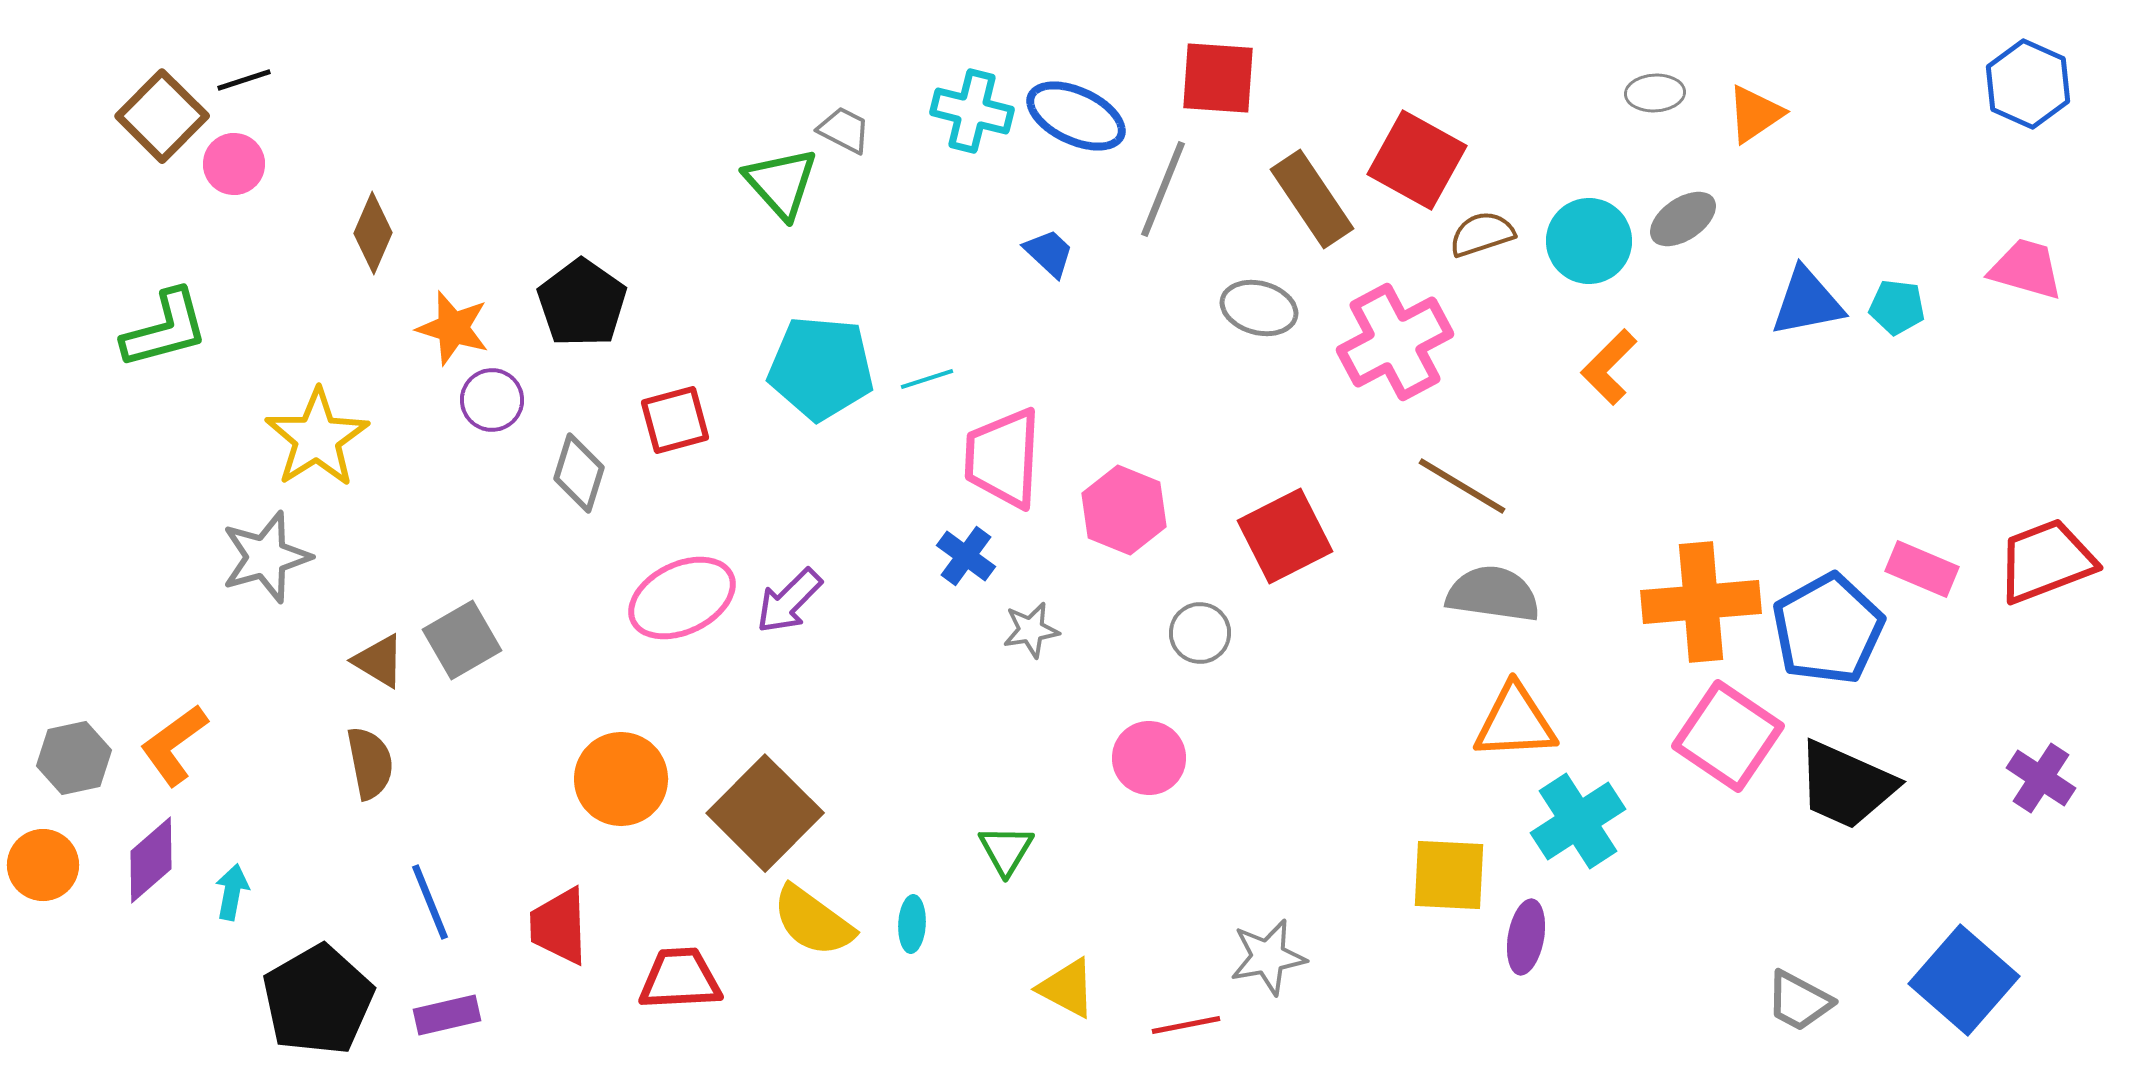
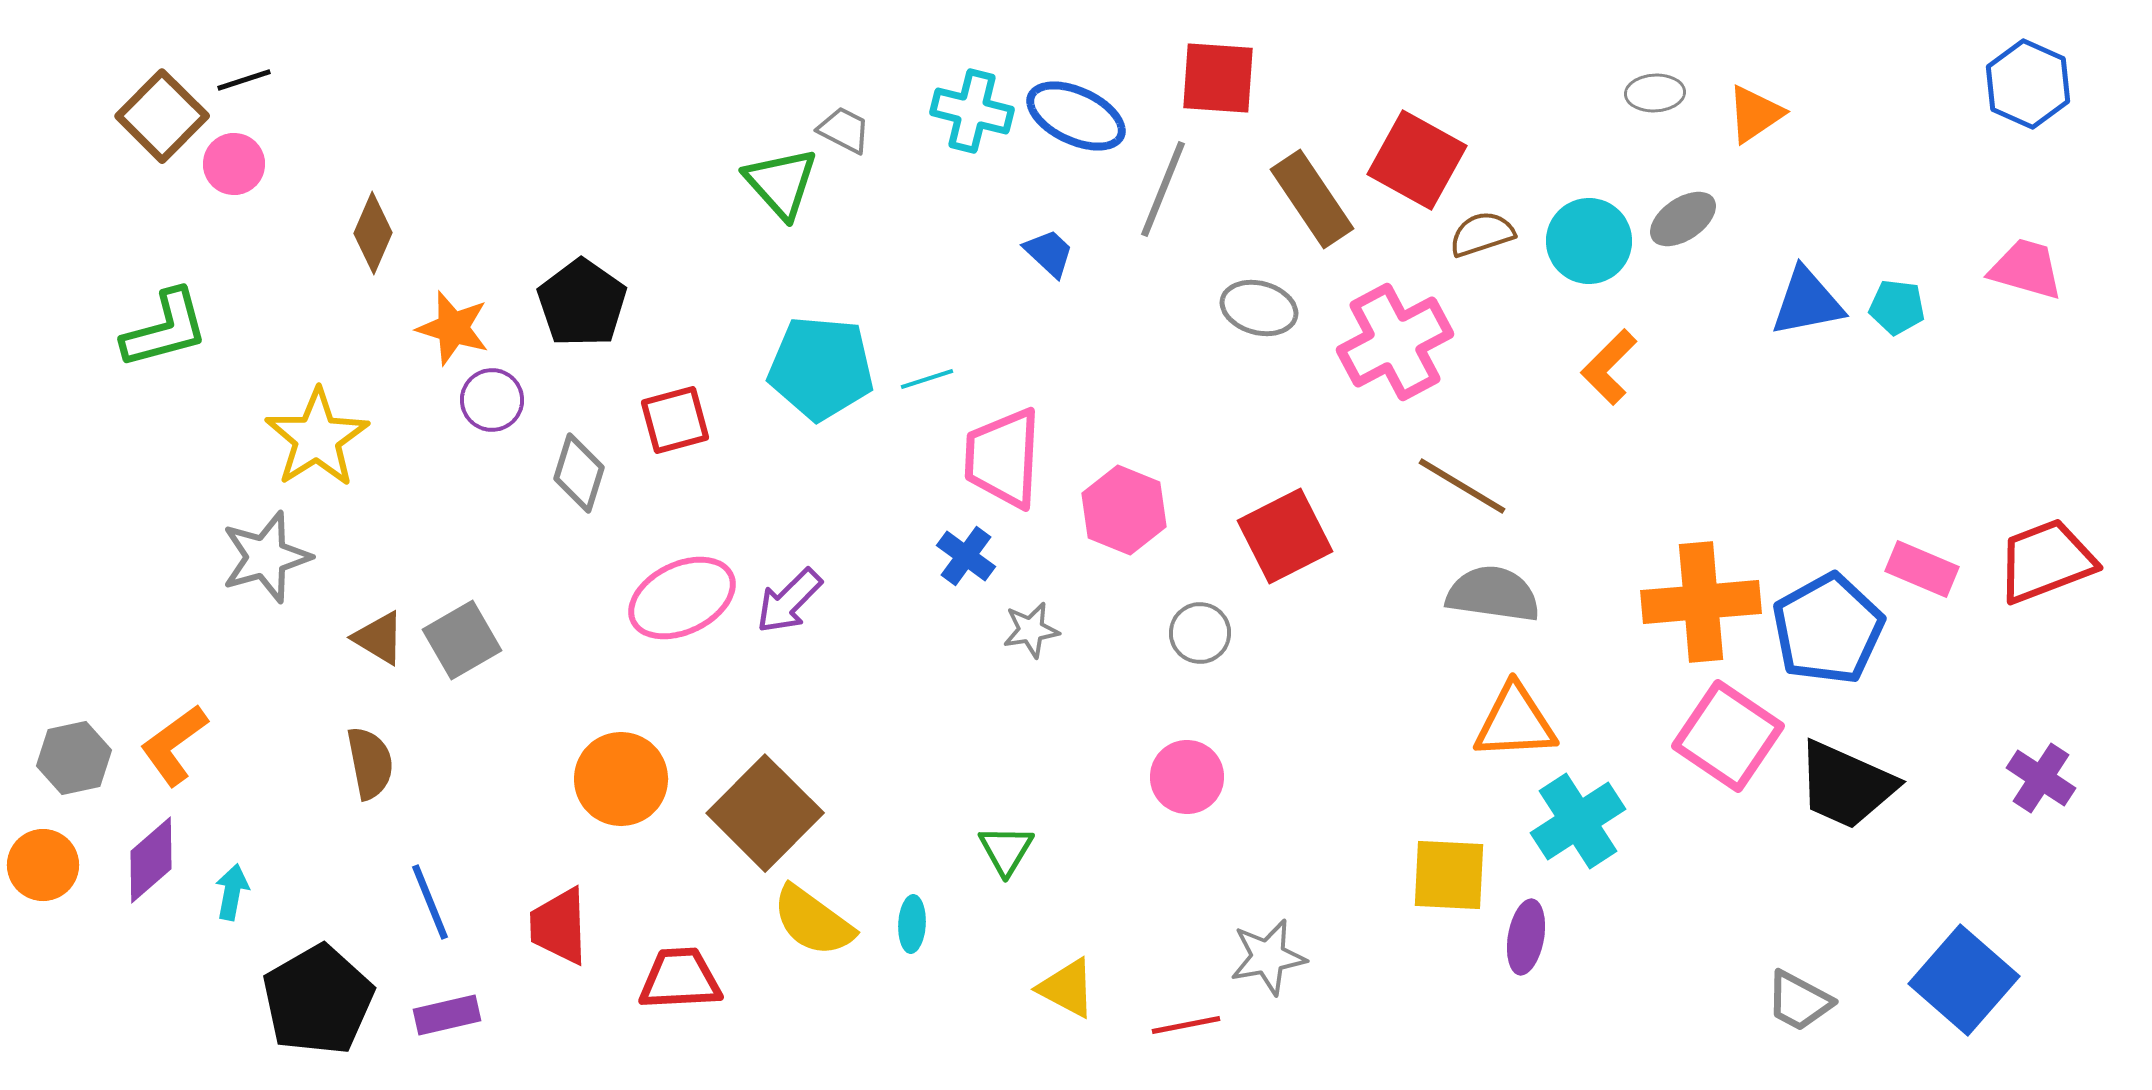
brown triangle at (379, 661): moved 23 px up
pink circle at (1149, 758): moved 38 px right, 19 px down
